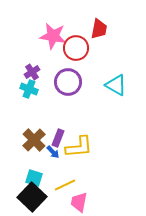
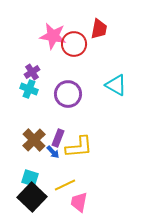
red circle: moved 2 px left, 4 px up
purple circle: moved 12 px down
cyan square: moved 4 px left
